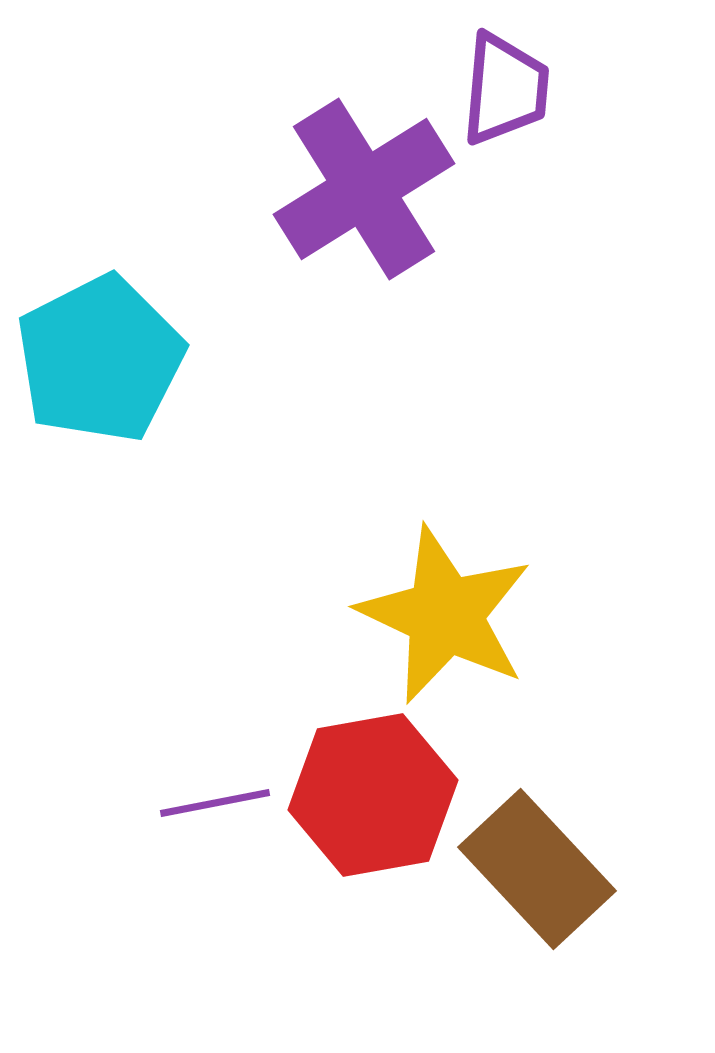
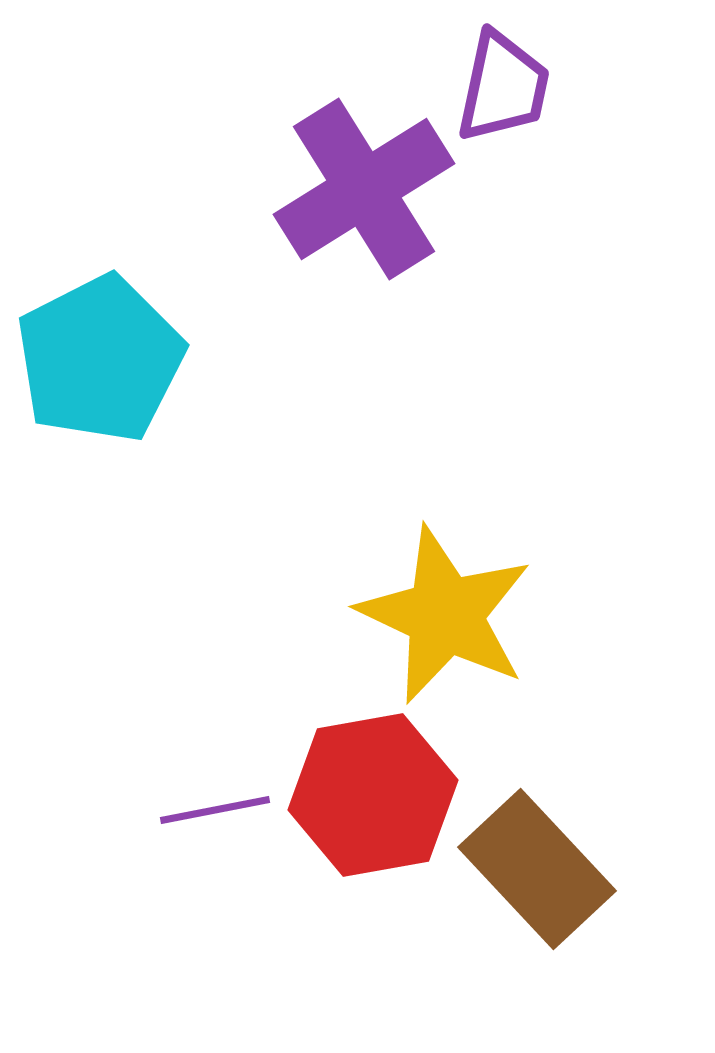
purple trapezoid: moved 2 px left, 2 px up; rotated 7 degrees clockwise
purple line: moved 7 px down
